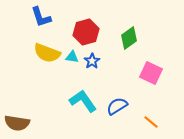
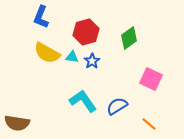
blue L-shape: rotated 40 degrees clockwise
yellow semicircle: rotated 8 degrees clockwise
pink square: moved 6 px down
orange line: moved 2 px left, 2 px down
